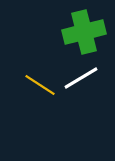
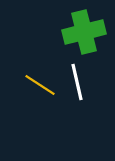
white line: moved 4 px left, 4 px down; rotated 72 degrees counterclockwise
